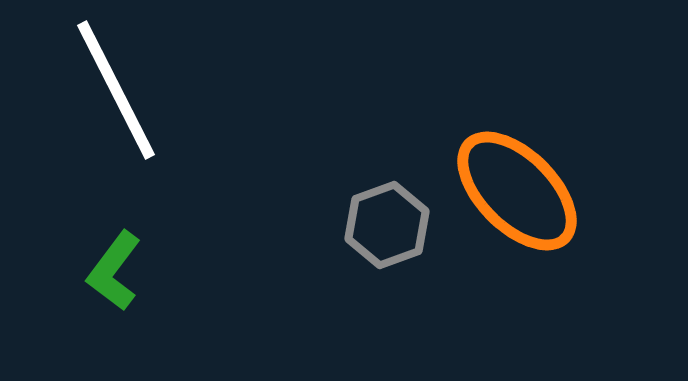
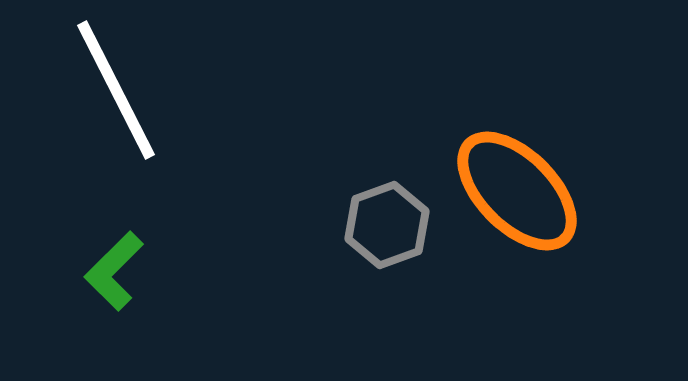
green L-shape: rotated 8 degrees clockwise
